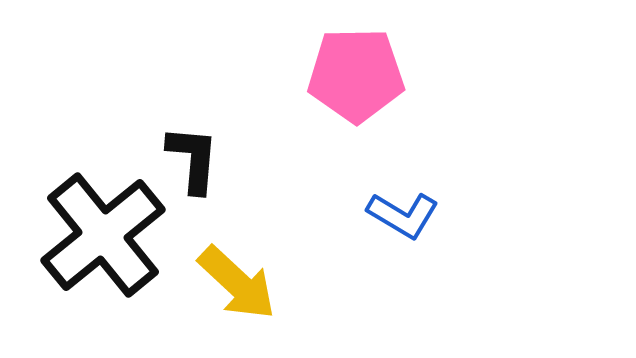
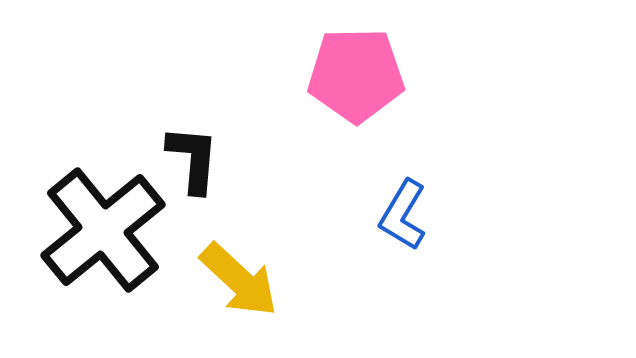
blue L-shape: rotated 90 degrees clockwise
black cross: moved 5 px up
yellow arrow: moved 2 px right, 3 px up
